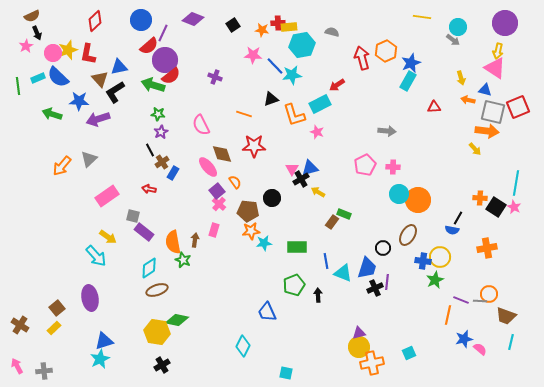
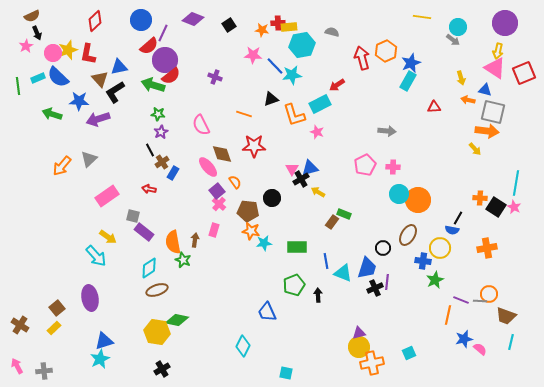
black square at (233, 25): moved 4 px left
red square at (518, 107): moved 6 px right, 34 px up
orange star at (251, 231): rotated 18 degrees clockwise
yellow circle at (440, 257): moved 9 px up
black cross at (162, 365): moved 4 px down
